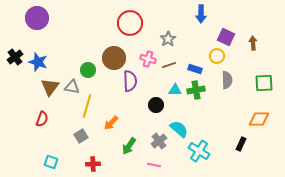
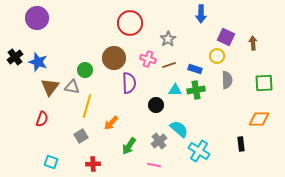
green circle: moved 3 px left
purple semicircle: moved 1 px left, 2 px down
black rectangle: rotated 32 degrees counterclockwise
